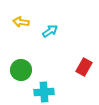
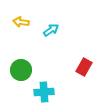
cyan arrow: moved 1 px right, 1 px up
